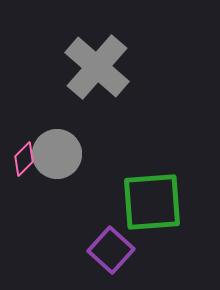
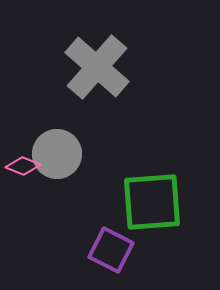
pink diamond: moved 1 px left, 7 px down; rotated 68 degrees clockwise
purple square: rotated 15 degrees counterclockwise
